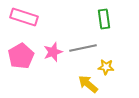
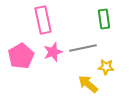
pink rectangle: moved 19 px right, 3 px down; rotated 60 degrees clockwise
